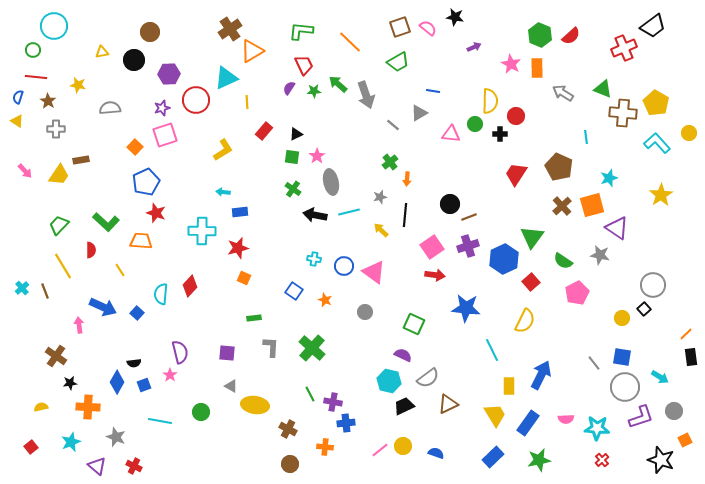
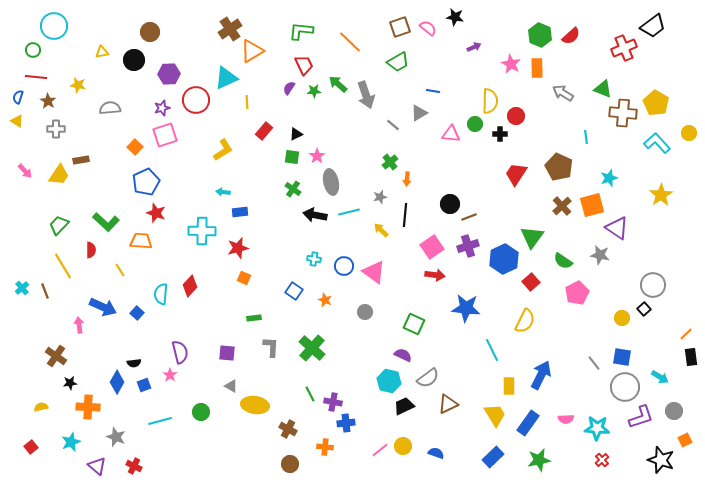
cyan line at (160, 421): rotated 25 degrees counterclockwise
